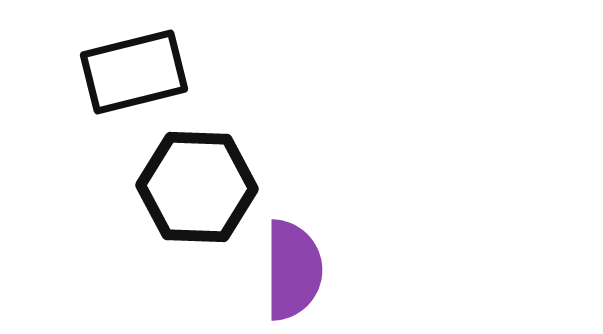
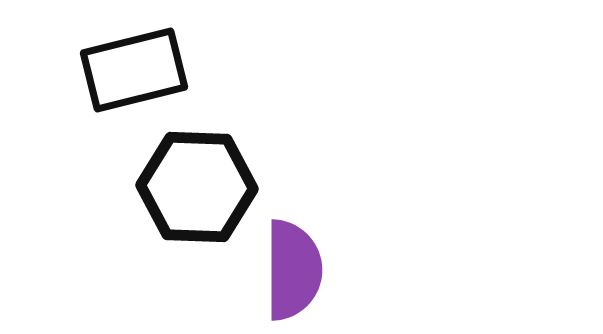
black rectangle: moved 2 px up
